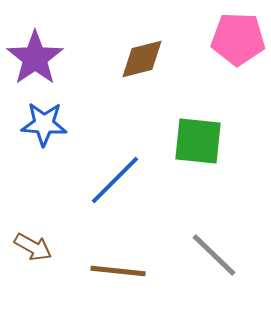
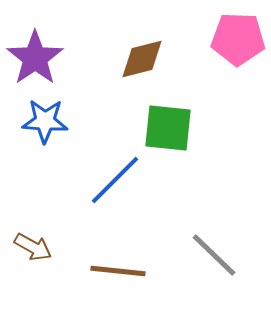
blue star: moved 1 px right, 3 px up
green square: moved 30 px left, 13 px up
